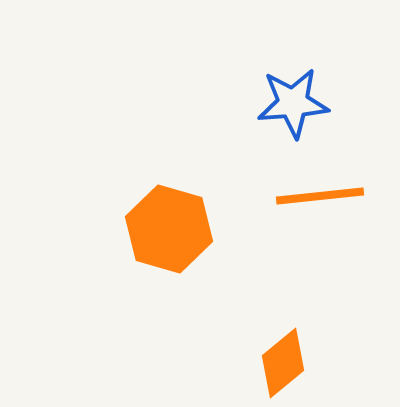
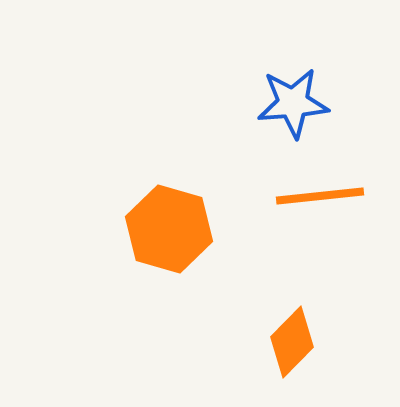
orange diamond: moved 9 px right, 21 px up; rotated 6 degrees counterclockwise
